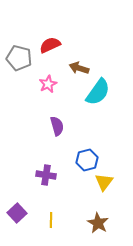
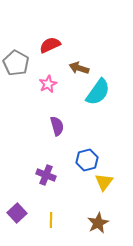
gray pentagon: moved 3 px left, 5 px down; rotated 15 degrees clockwise
purple cross: rotated 12 degrees clockwise
brown star: rotated 15 degrees clockwise
